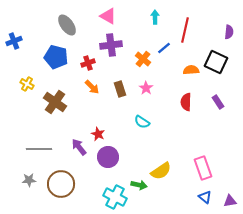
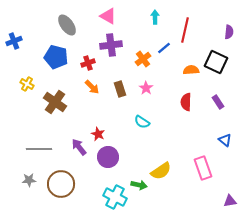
orange cross: rotated 14 degrees clockwise
blue triangle: moved 20 px right, 57 px up
